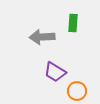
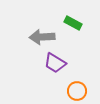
green rectangle: rotated 66 degrees counterclockwise
purple trapezoid: moved 9 px up
